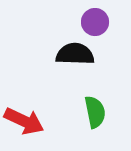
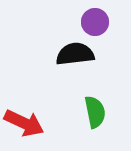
black semicircle: rotated 9 degrees counterclockwise
red arrow: moved 2 px down
